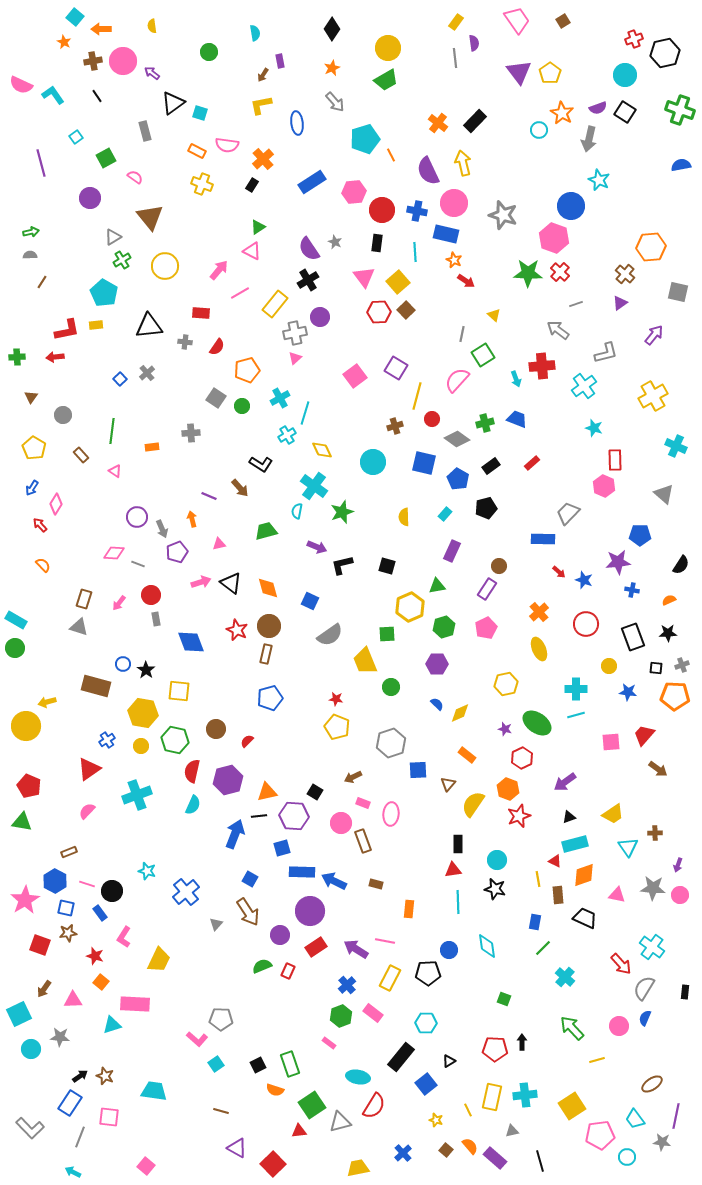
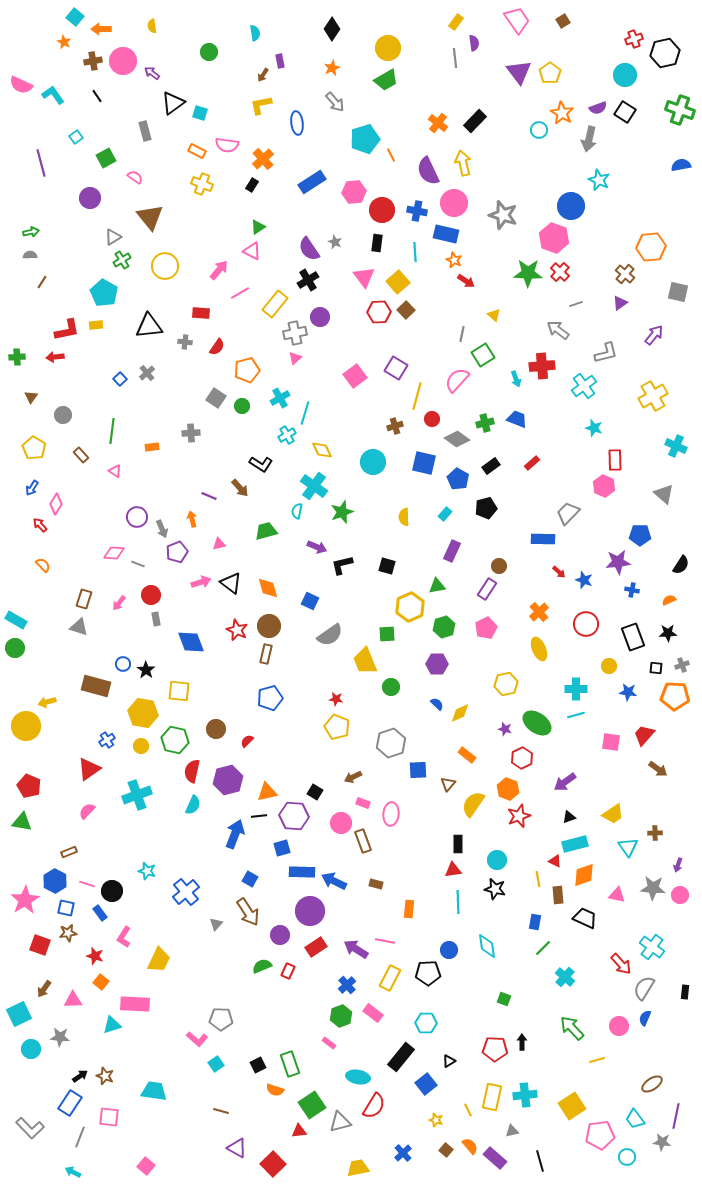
pink square at (611, 742): rotated 12 degrees clockwise
